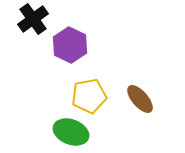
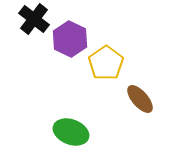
black cross: moved 1 px right; rotated 16 degrees counterclockwise
purple hexagon: moved 6 px up
yellow pentagon: moved 17 px right, 33 px up; rotated 24 degrees counterclockwise
